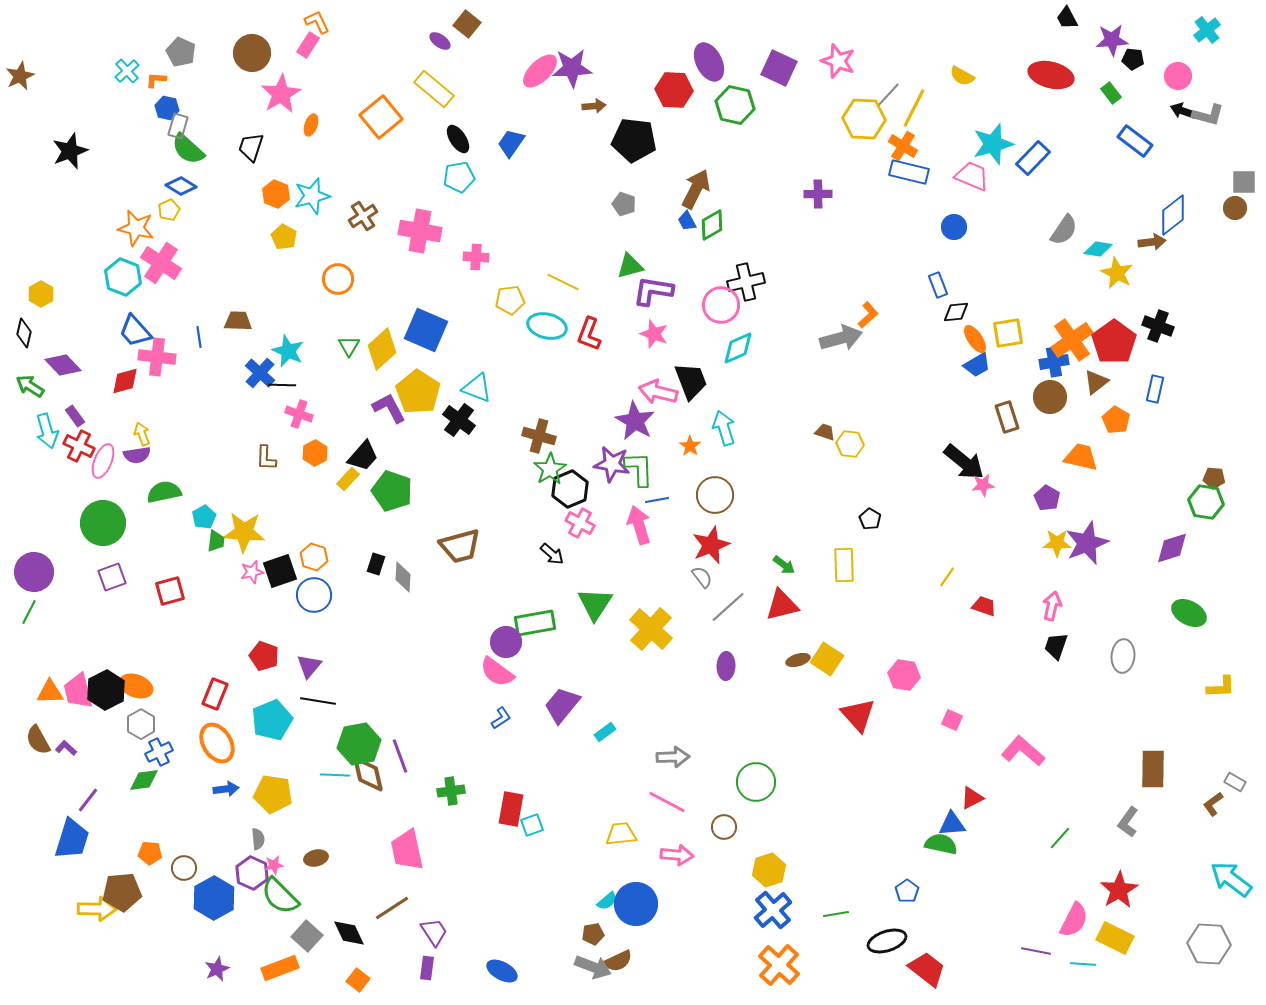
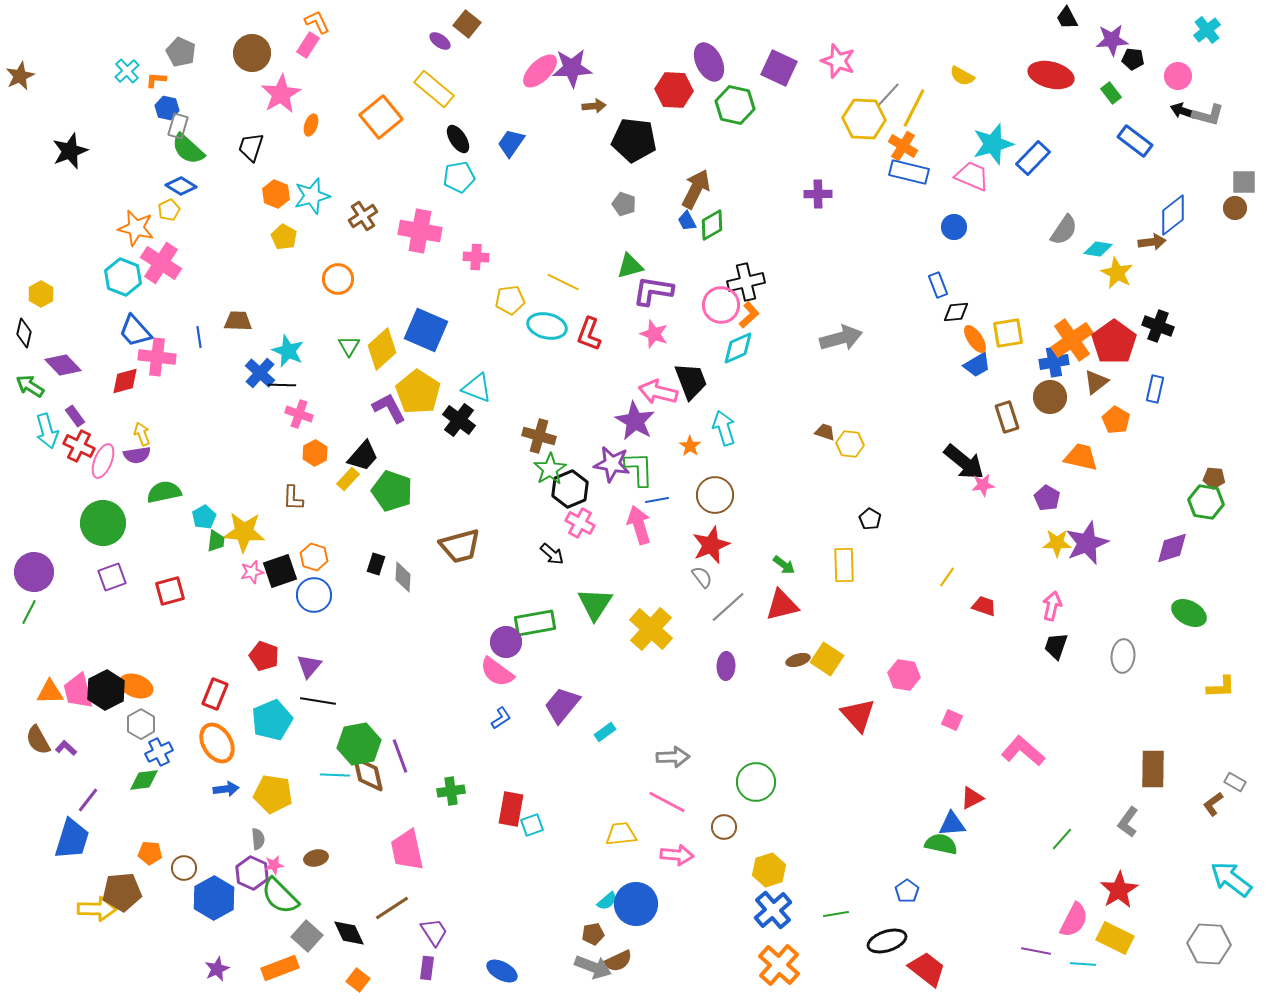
orange L-shape at (868, 315): moved 119 px left
brown L-shape at (266, 458): moved 27 px right, 40 px down
green line at (1060, 838): moved 2 px right, 1 px down
